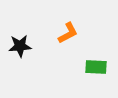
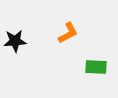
black star: moved 5 px left, 5 px up
